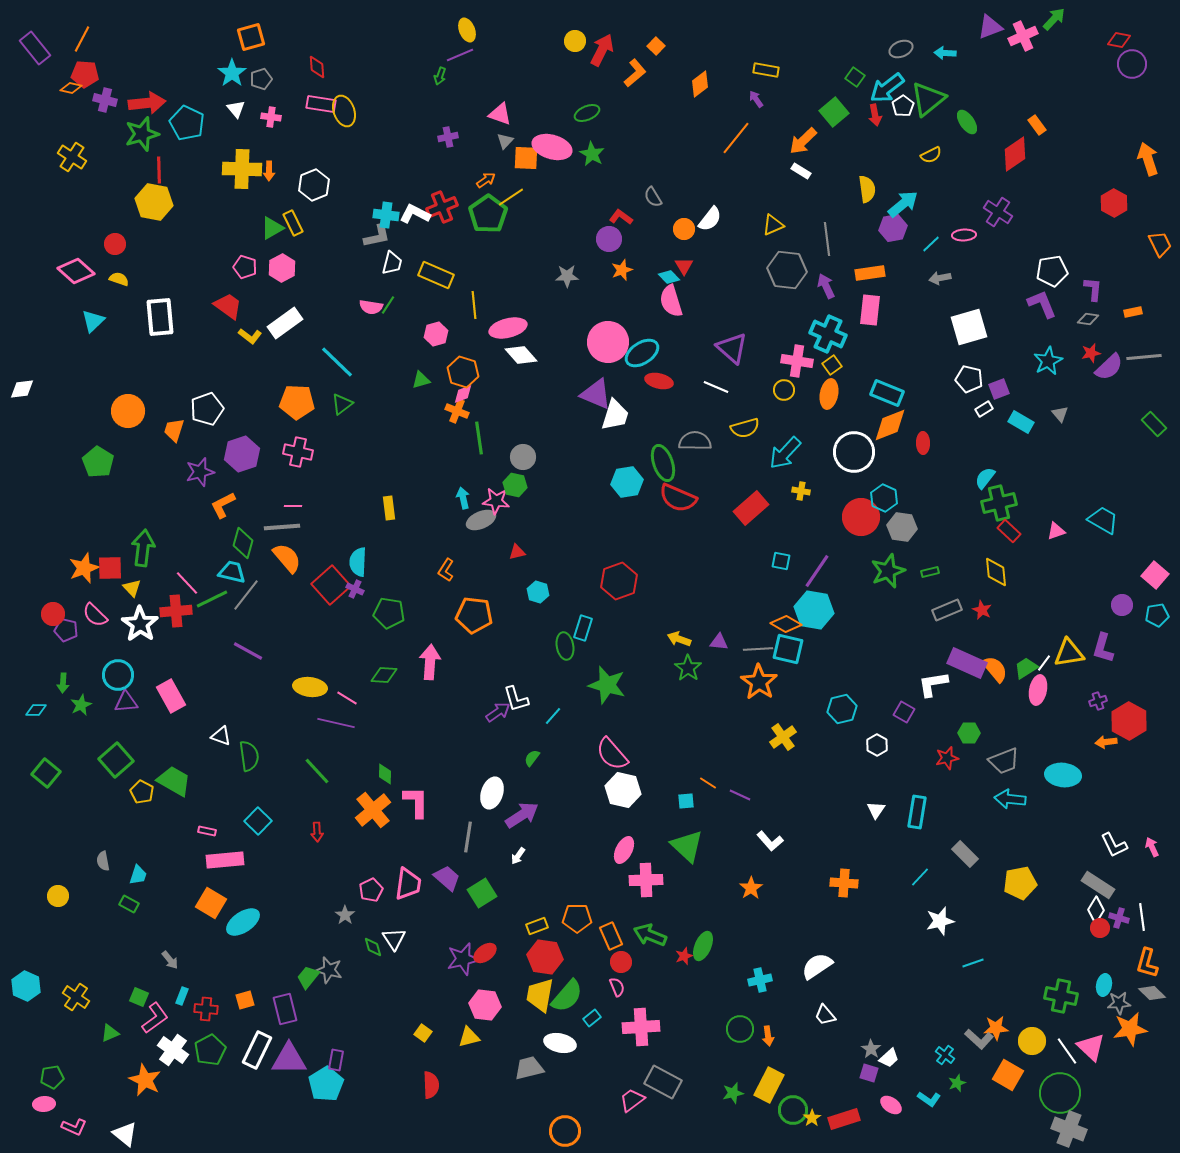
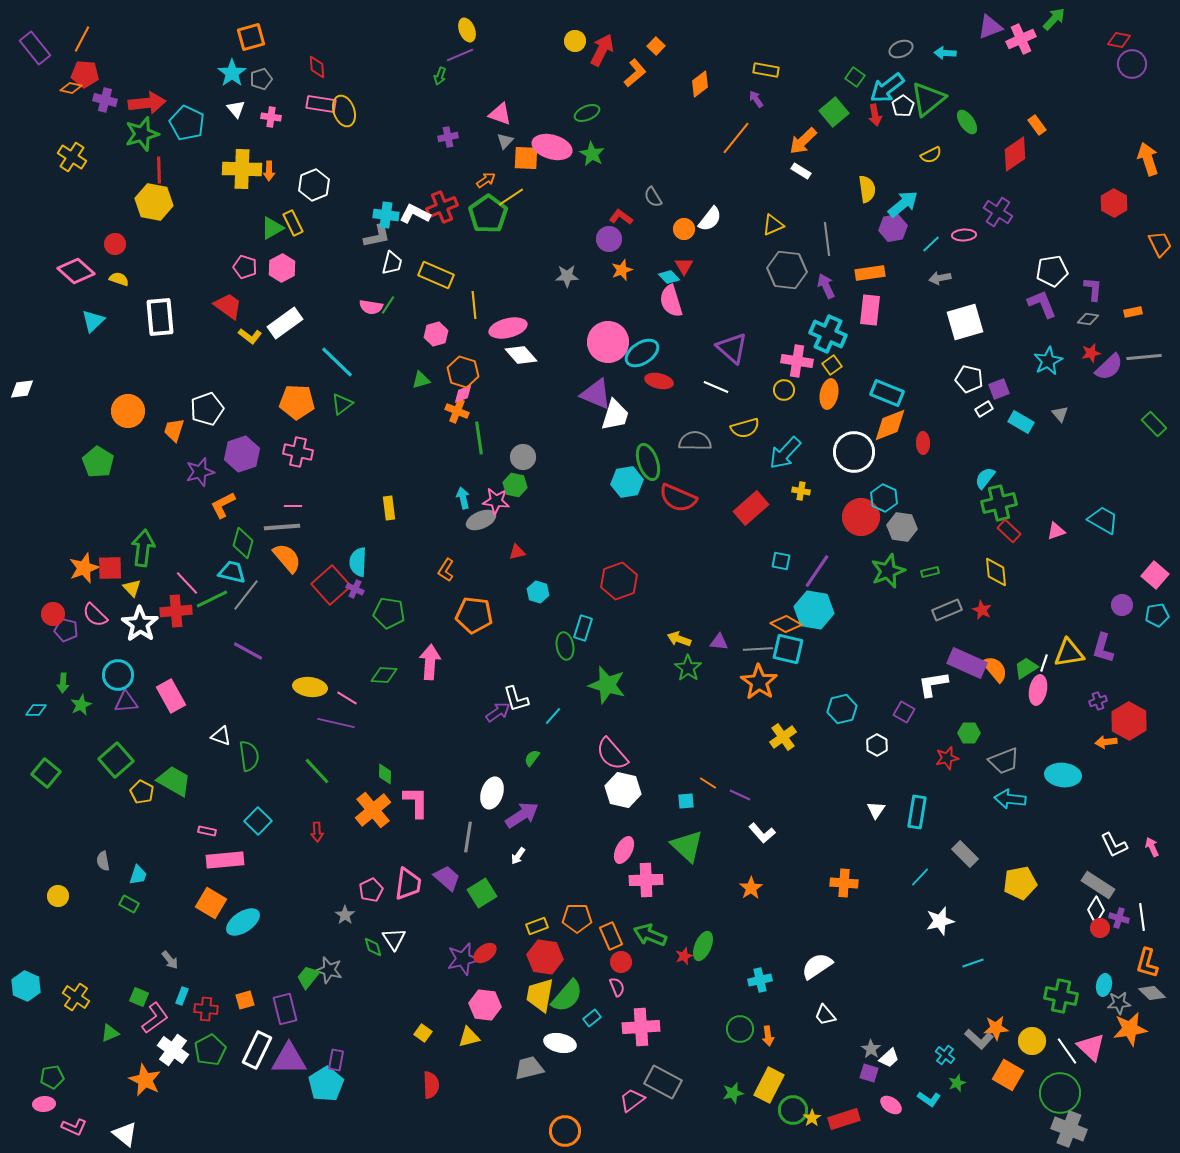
pink cross at (1023, 36): moved 2 px left, 3 px down
white square at (969, 327): moved 4 px left, 5 px up
green ellipse at (663, 463): moved 15 px left, 1 px up
white line at (1044, 663): rotated 18 degrees counterclockwise
white L-shape at (770, 841): moved 8 px left, 8 px up
